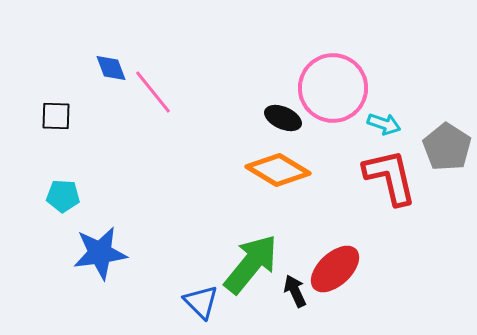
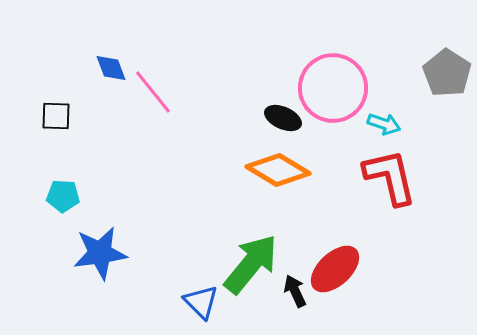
gray pentagon: moved 74 px up
